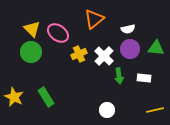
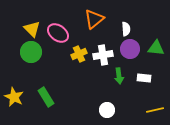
white semicircle: moved 2 px left; rotated 80 degrees counterclockwise
white cross: moved 1 px left, 1 px up; rotated 36 degrees clockwise
